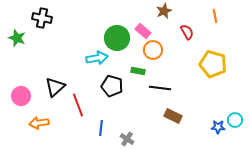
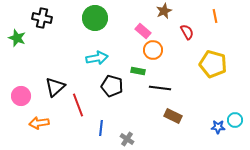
green circle: moved 22 px left, 20 px up
